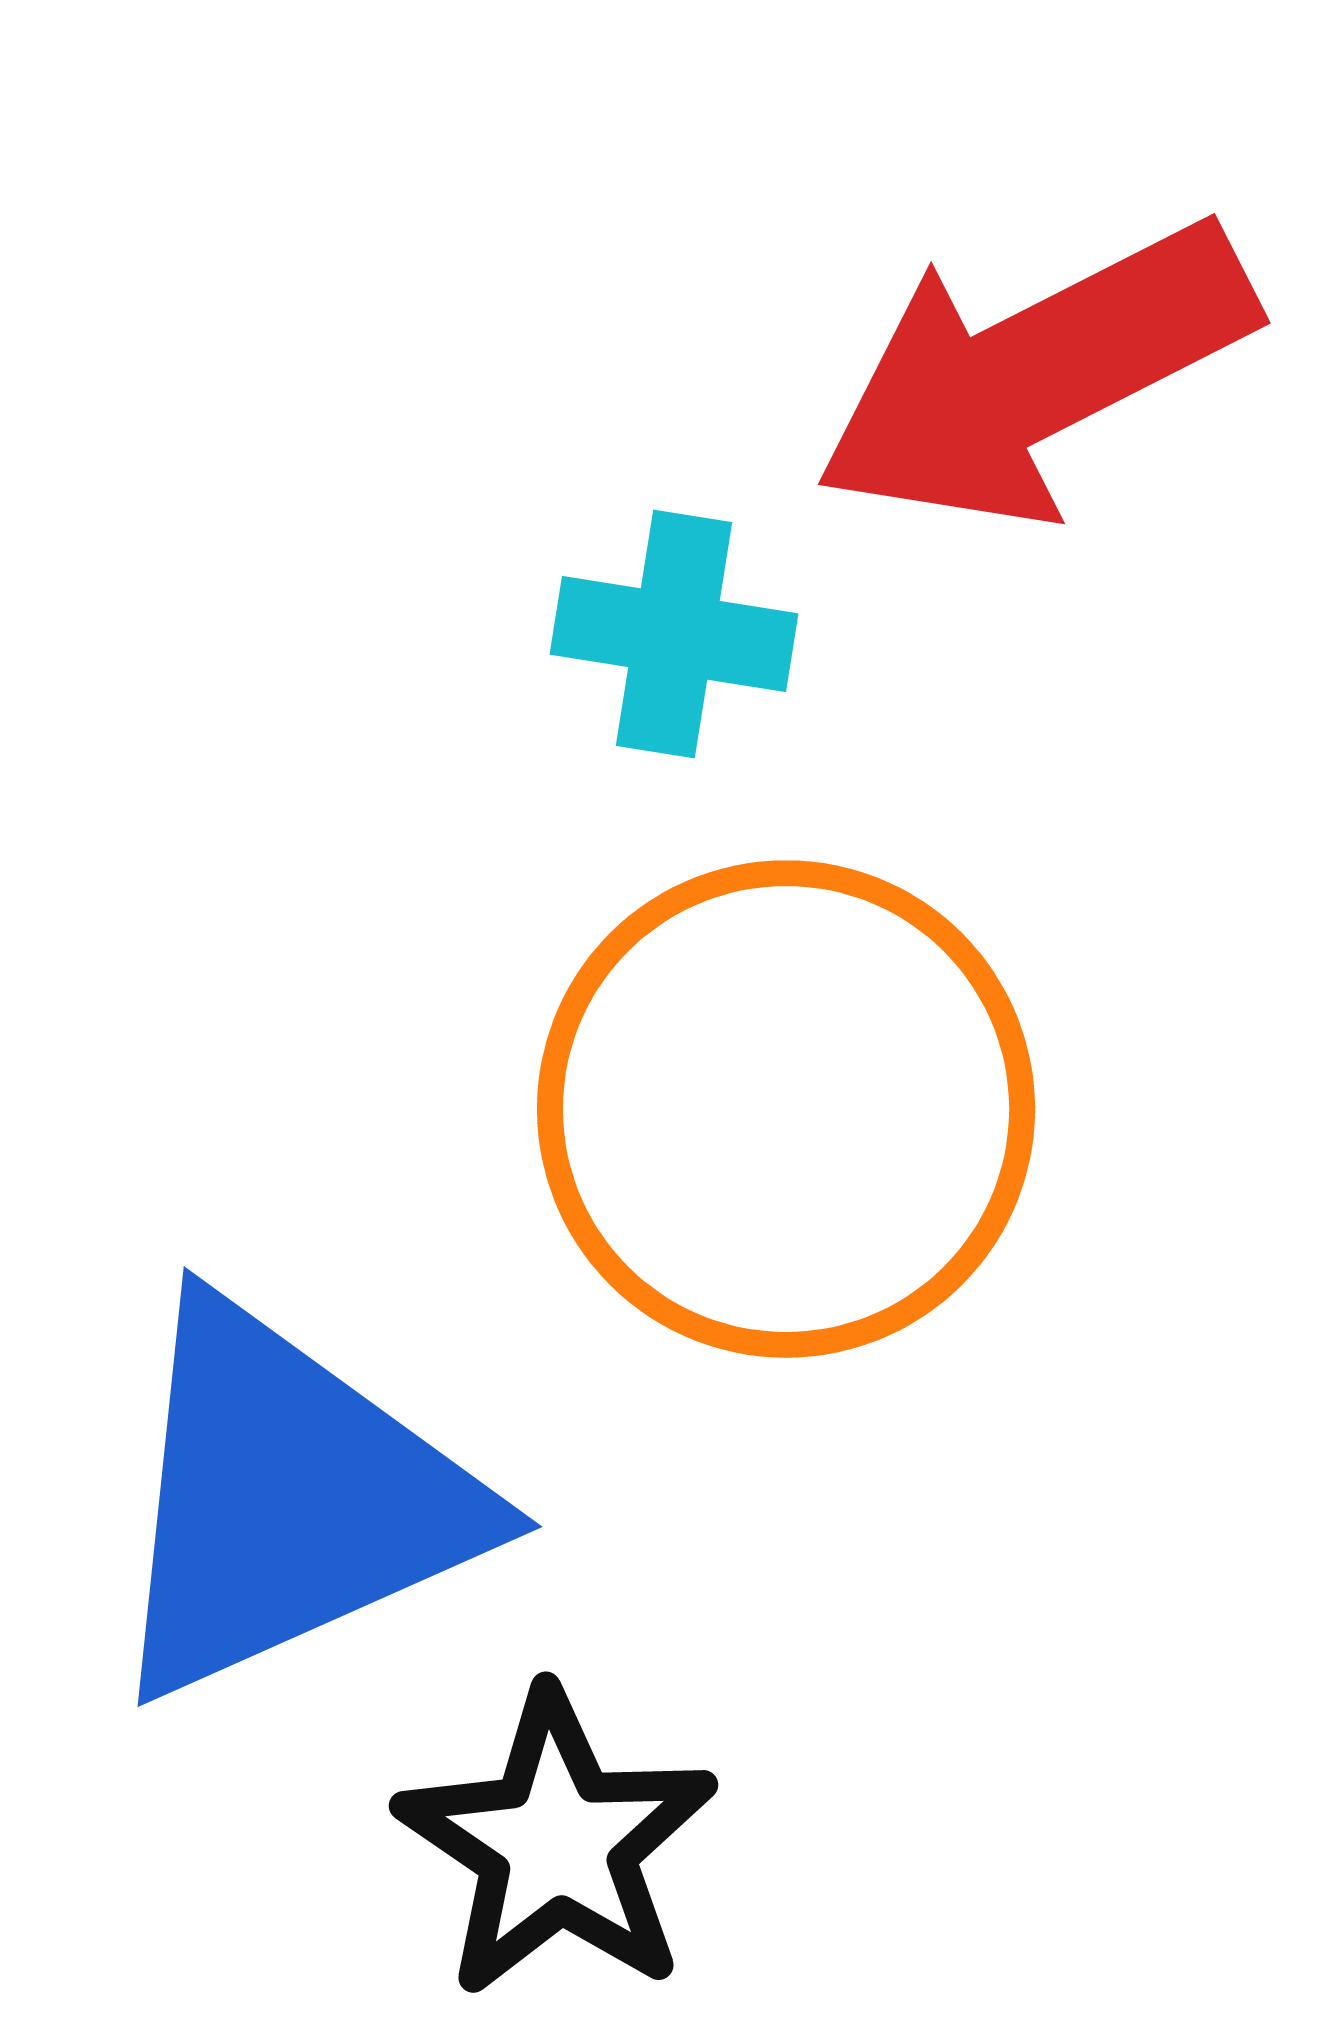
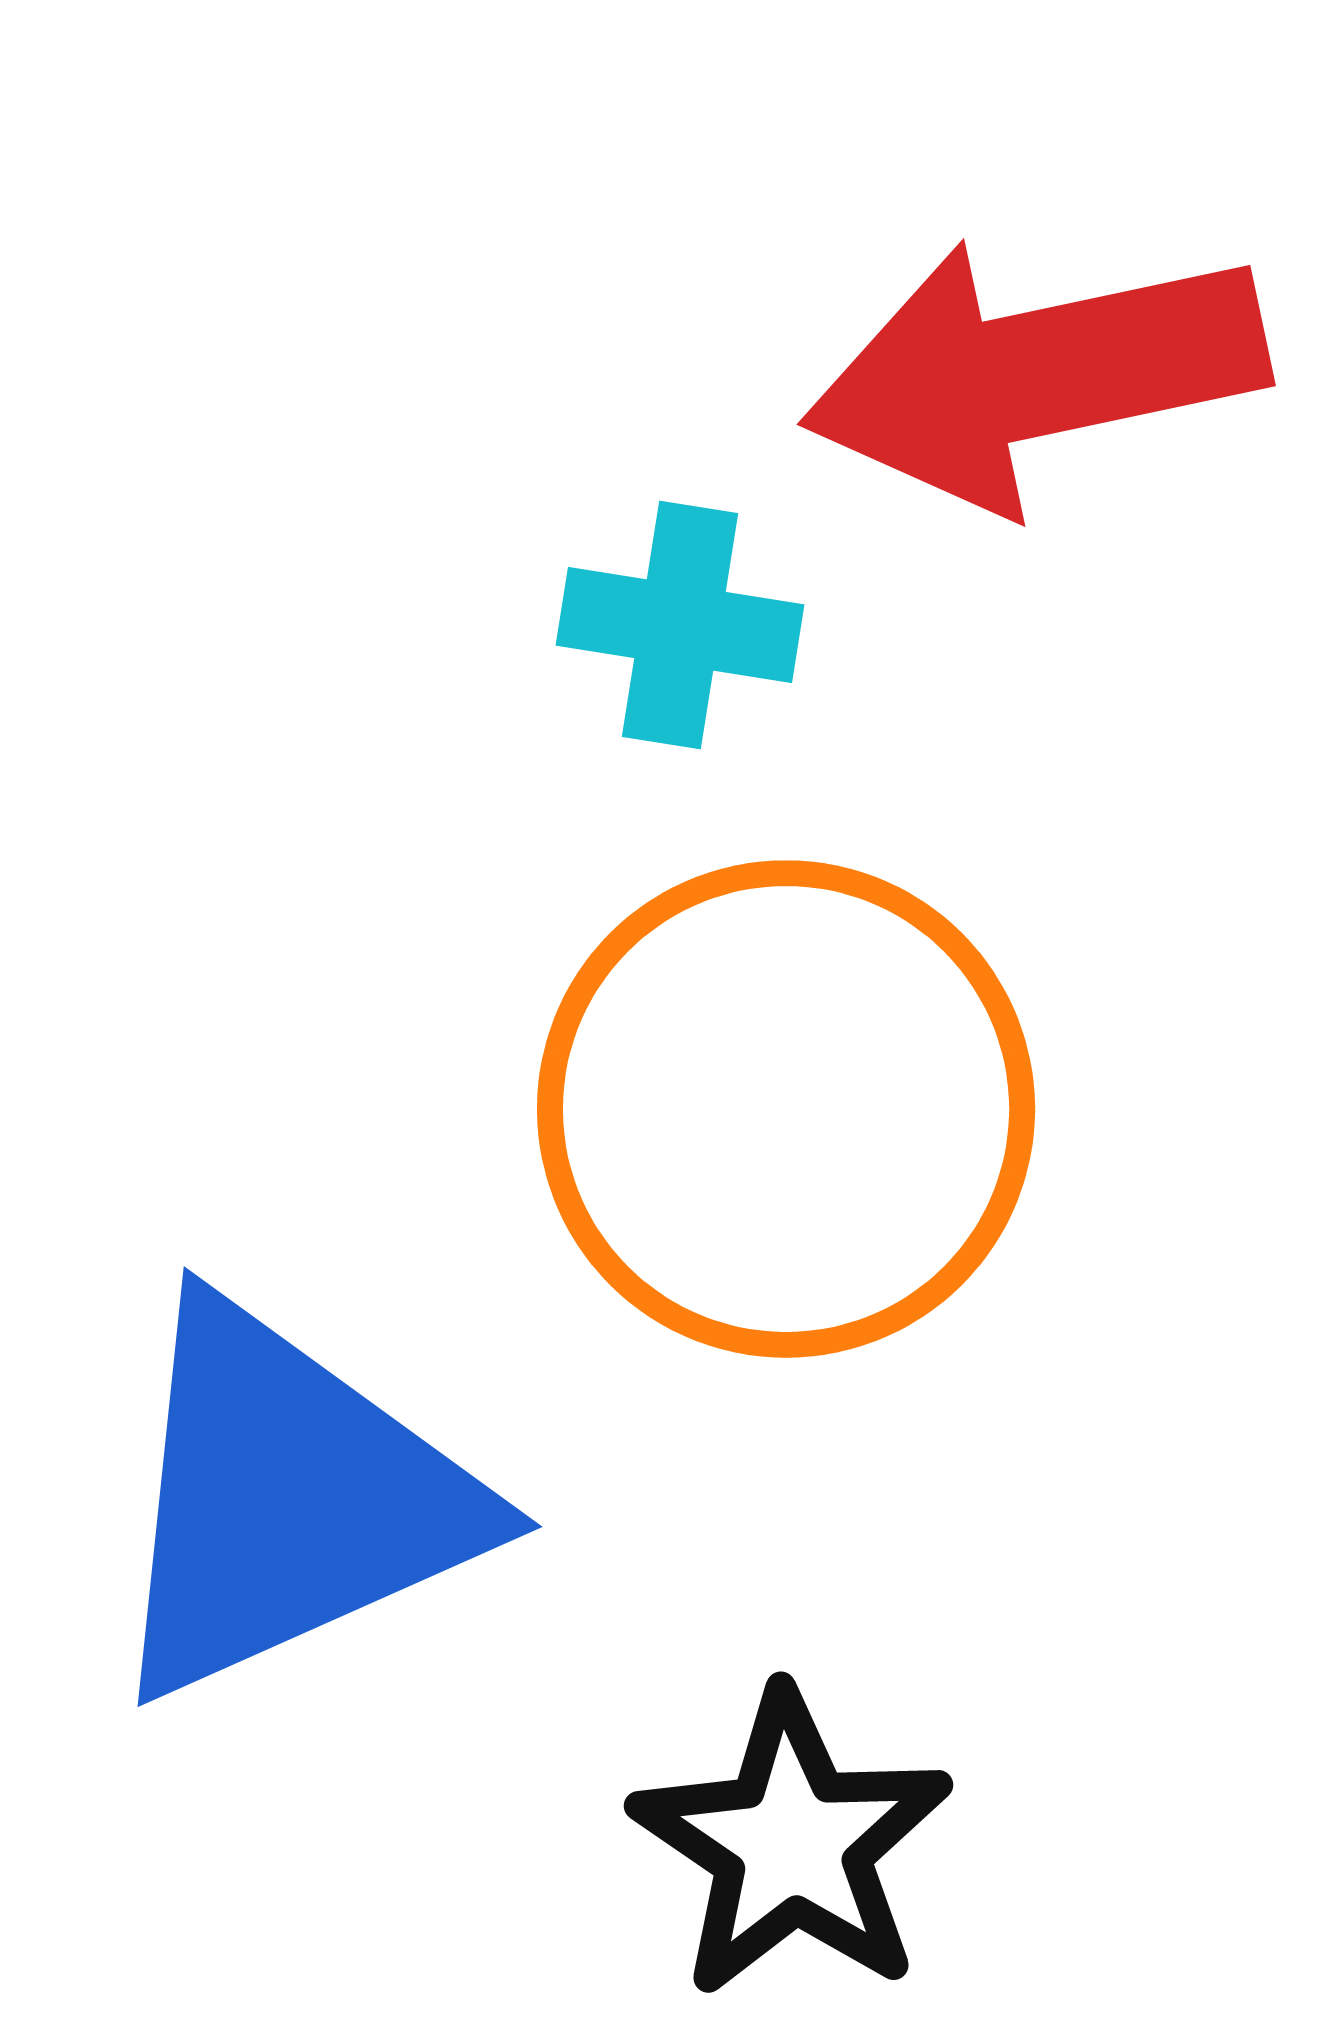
red arrow: rotated 15 degrees clockwise
cyan cross: moved 6 px right, 9 px up
black star: moved 235 px right
